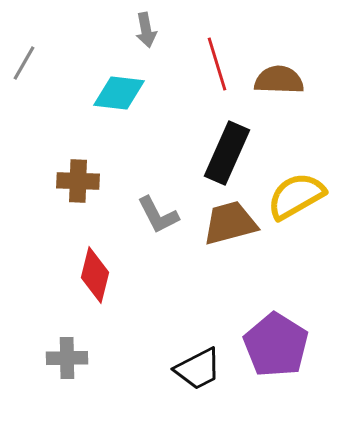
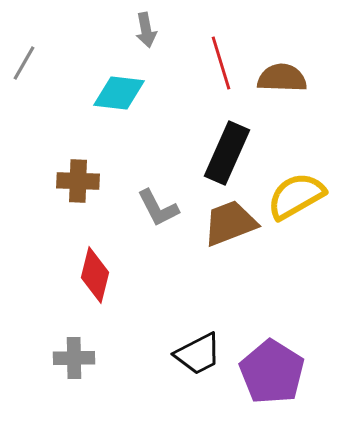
red line: moved 4 px right, 1 px up
brown semicircle: moved 3 px right, 2 px up
gray L-shape: moved 7 px up
brown trapezoid: rotated 6 degrees counterclockwise
purple pentagon: moved 4 px left, 27 px down
gray cross: moved 7 px right
black trapezoid: moved 15 px up
